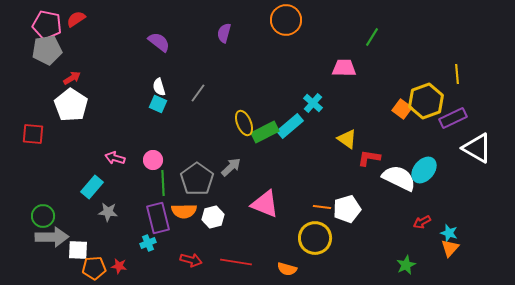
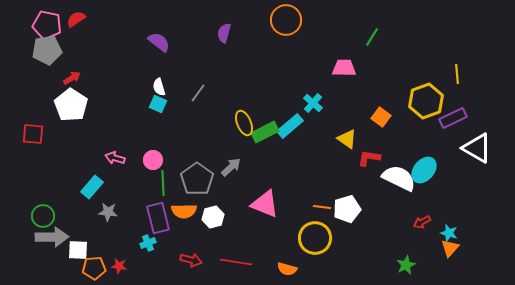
orange square at (402, 109): moved 21 px left, 8 px down
